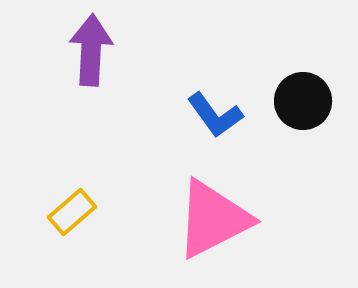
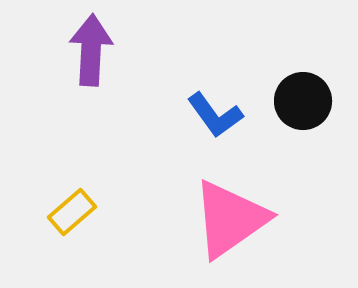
pink triangle: moved 17 px right; rotated 8 degrees counterclockwise
